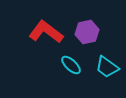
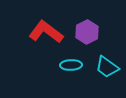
purple hexagon: rotated 15 degrees counterclockwise
cyan ellipse: rotated 45 degrees counterclockwise
